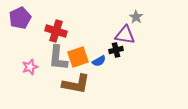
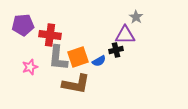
purple pentagon: moved 3 px right, 7 px down; rotated 20 degrees clockwise
red cross: moved 6 px left, 4 px down; rotated 10 degrees counterclockwise
purple triangle: rotated 10 degrees counterclockwise
